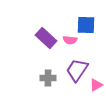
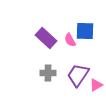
blue square: moved 1 px left, 6 px down
pink semicircle: rotated 56 degrees clockwise
purple trapezoid: moved 1 px right, 5 px down
gray cross: moved 5 px up
